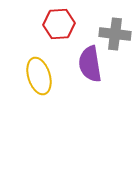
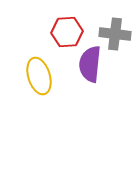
red hexagon: moved 8 px right, 8 px down
purple semicircle: rotated 15 degrees clockwise
